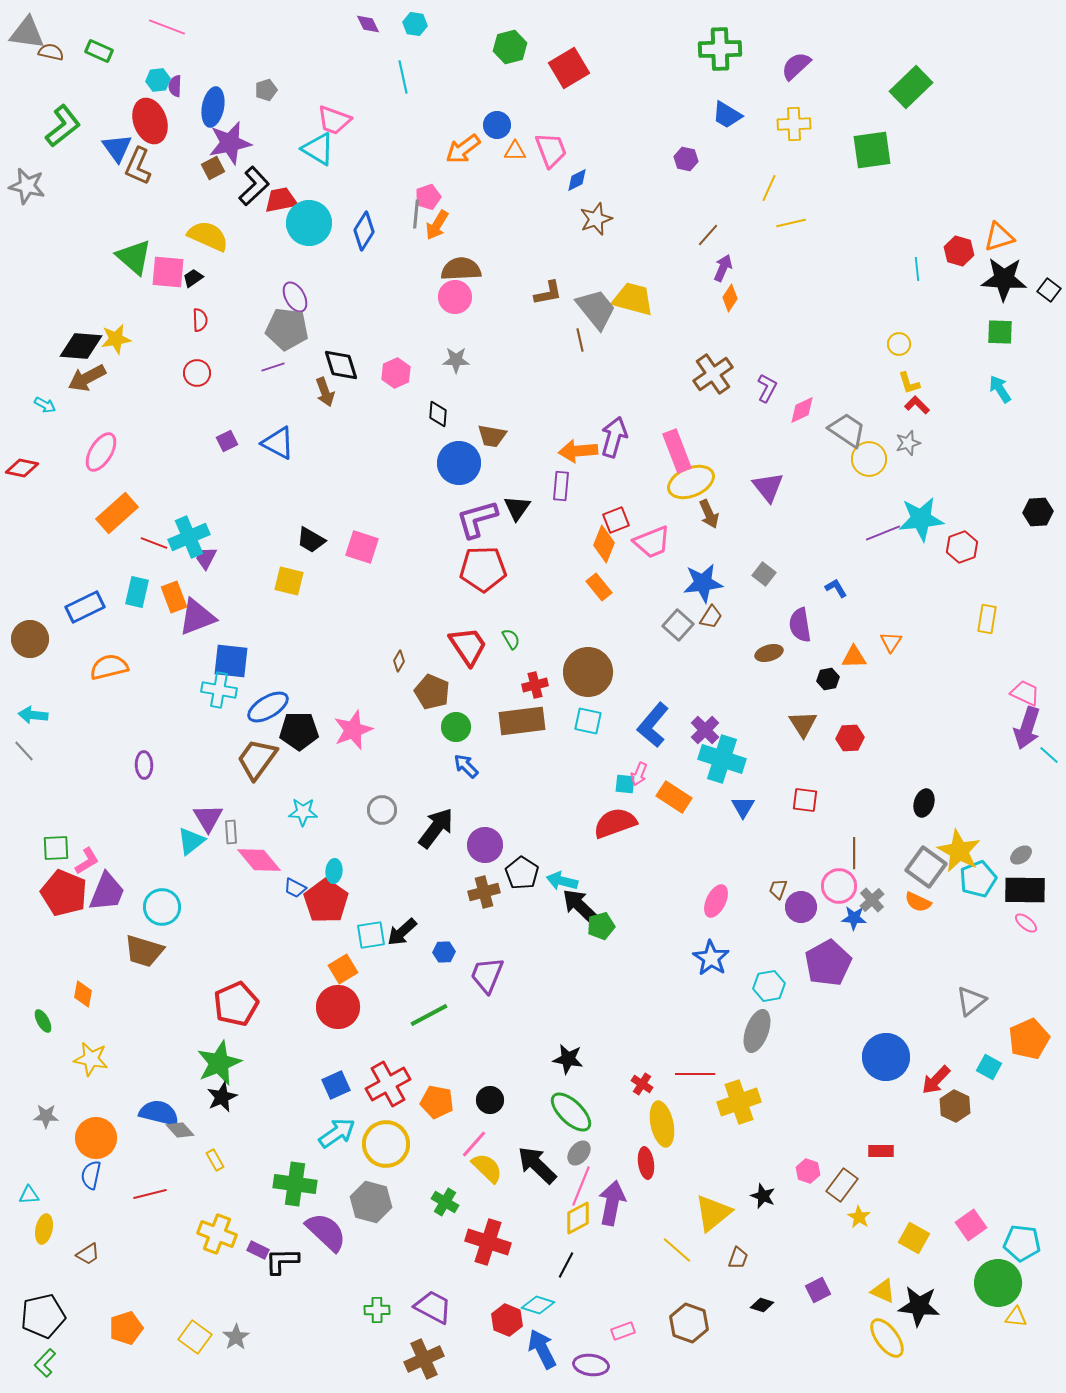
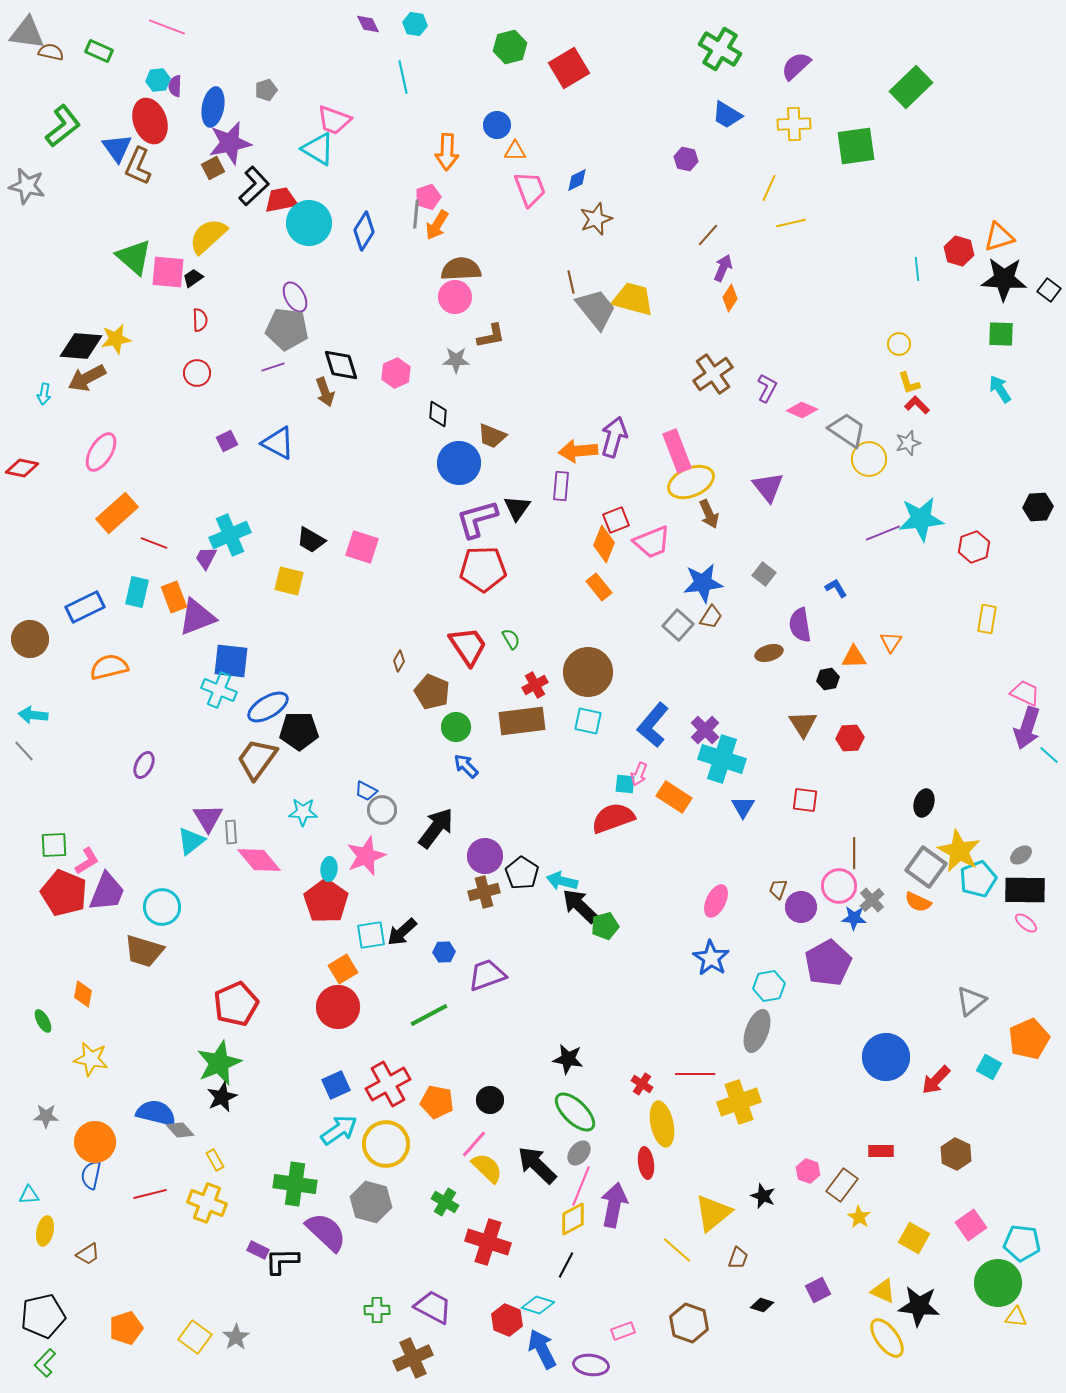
green cross at (720, 49): rotated 33 degrees clockwise
orange arrow at (463, 149): moved 16 px left, 3 px down; rotated 51 degrees counterclockwise
pink trapezoid at (551, 150): moved 21 px left, 39 px down
green square at (872, 150): moved 16 px left, 4 px up
yellow semicircle at (208, 236): rotated 66 degrees counterclockwise
brown L-shape at (548, 293): moved 57 px left, 43 px down
green square at (1000, 332): moved 1 px right, 2 px down
brown line at (580, 340): moved 9 px left, 58 px up
cyan arrow at (45, 405): moved 1 px left, 11 px up; rotated 70 degrees clockwise
pink diamond at (802, 410): rotated 48 degrees clockwise
brown trapezoid at (492, 436): rotated 12 degrees clockwise
black hexagon at (1038, 512): moved 5 px up
cyan cross at (189, 537): moved 41 px right, 2 px up
red hexagon at (962, 547): moved 12 px right
red cross at (535, 685): rotated 15 degrees counterclockwise
cyan cross at (219, 690): rotated 12 degrees clockwise
pink star at (353, 730): moved 13 px right, 126 px down
purple ellipse at (144, 765): rotated 28 degrees clockwise
red semicircle at (615, 823): moved 2 px left, 5 px up
purple circle at (485, 845): moved 11 px down
green square at (56, 848): moved 2 px left, 3 px up
cyan ellipse at (334, 871): moved 5 px left, 2 px up
blue trapezoid at (295, 888): moved 71 px right, 97 px up
green pentagon at (601, 926): moved 4 px right
purple trapezoid at (487, 975): rotated 48 degrees clockwise
brown hexagon at (955, 1106): moved 1 px right, 48 px down
green ellipse at (571, 1112): moved 4 px right
blue semicircle at (159, 1113): moved 3 px left
cyan arrow at (337, 1133): moved 2 px right, 3 px up
orange circle at (96, 1138): moved 1 px left, 4 px down
purple arrow at (612, 1203): moved 2 px right, 2 px down
yellow diamond at (578, 1218): moved 5 px left, 1 px down
yellow ellipse at (44, 1229): moved 1 px right, 2 px down
yellow cross at (217, 1234): moved 10 px left, 31 px up
brown cross at (424, 1359): moved 11 px left, 1 px up
